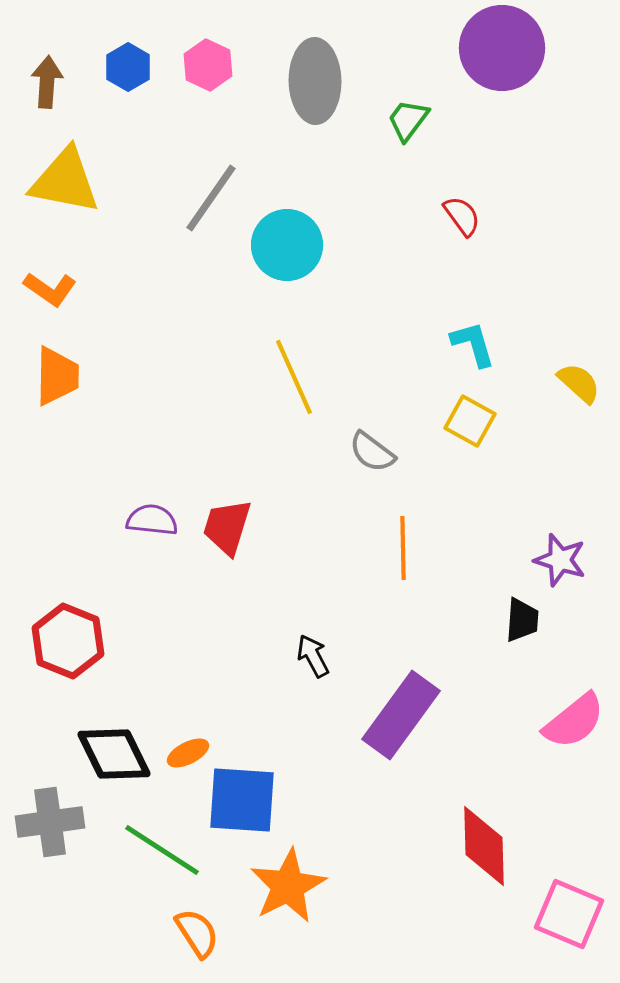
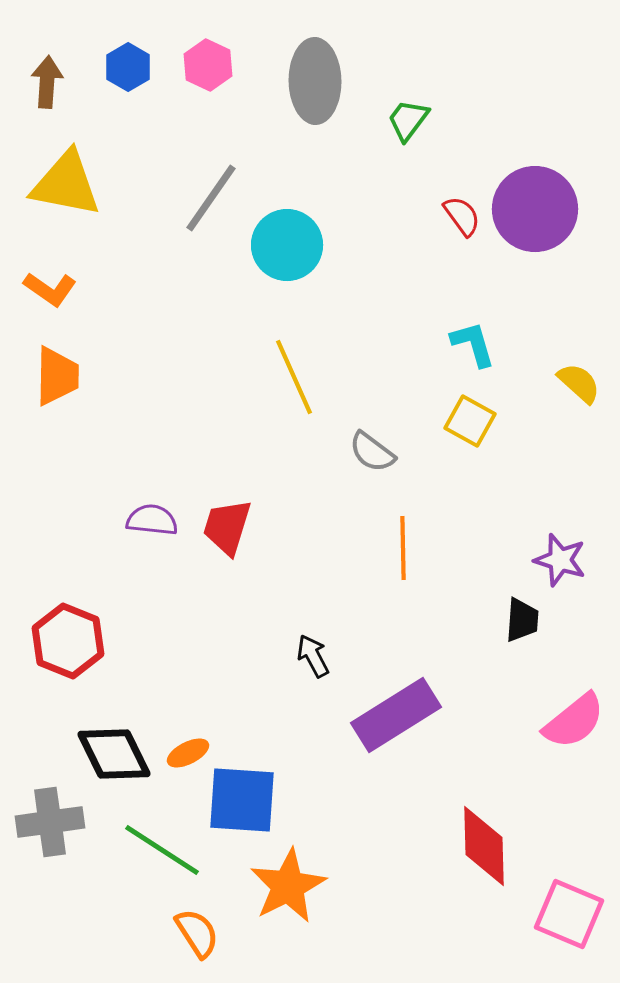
purple circle: moved 33 px right, 161 px down
yellow triangle: moved 1 px right, 3 px down
purple rectangle: moved 5 px left; rotated 22 degrees clockwise
